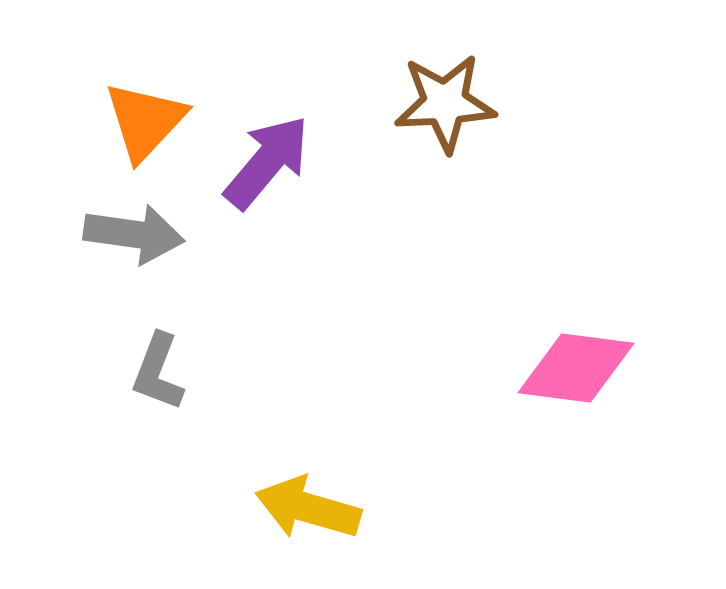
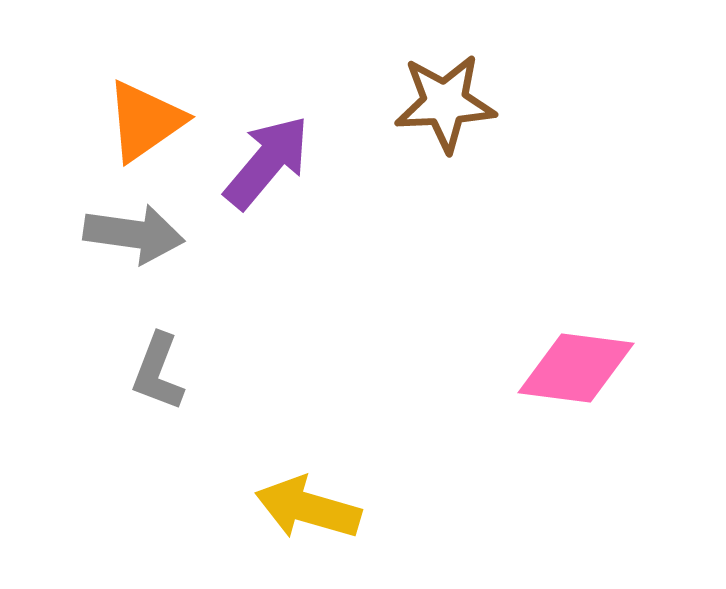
orange triangle: rotated 12 degrees clockwise
